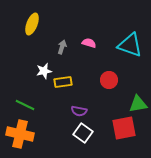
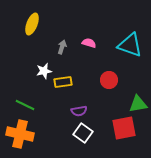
purple semicircle: rotated 21 degrees counterclockwise
